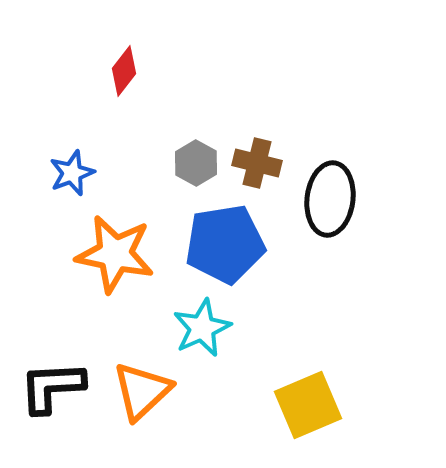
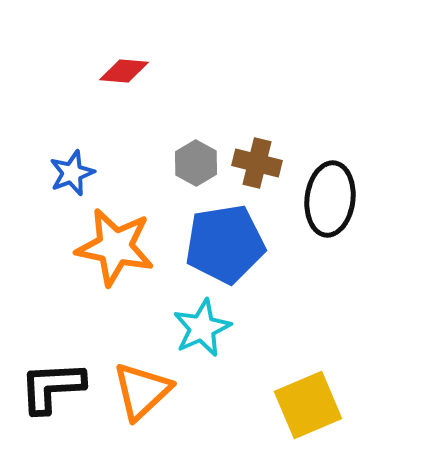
red diamond: rotated 57 degrees clockwise
orange star: moved 7 px up
